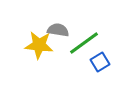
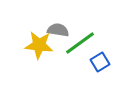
green line: moved 4 px left
